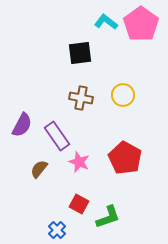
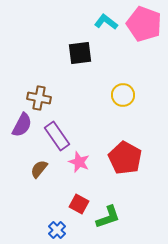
pink pentagon: moved 3 px right; rotated 16 degrees counterclockwise
brown cross: moved 42 px left
